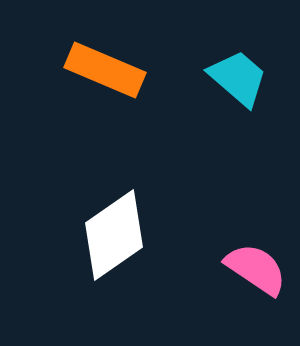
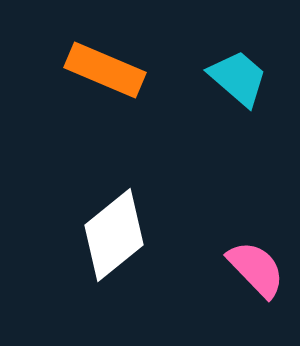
white diamond: rotated 4 degrees counterclockwise
pink semicircle: rotated 12 degrees clockwise
